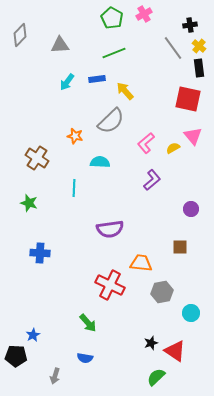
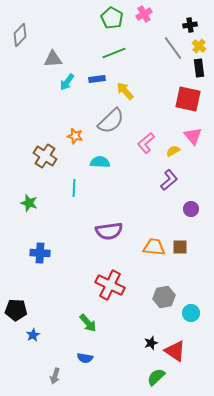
gray triangle: moved 7 px left, 14 px down
yellow semicircle: moved 3 px down
brown cross: moved 8 px right, 2 px up
purple L-shape: moved 17 px right
purple semicircle: moved 1 px left, 2 px down
orange trapezoid: moved 13 px right, 16 px up
gray hexagon: moved 2 px right, 5 px down
black pentagon: moved 46 px up
